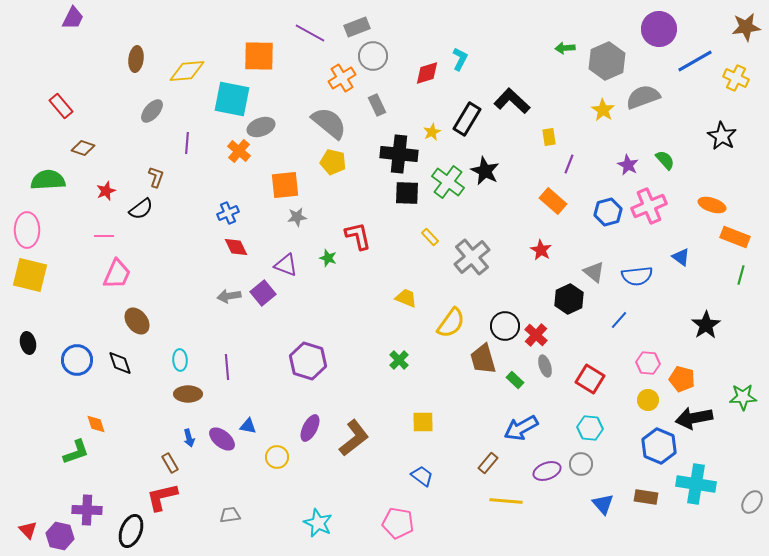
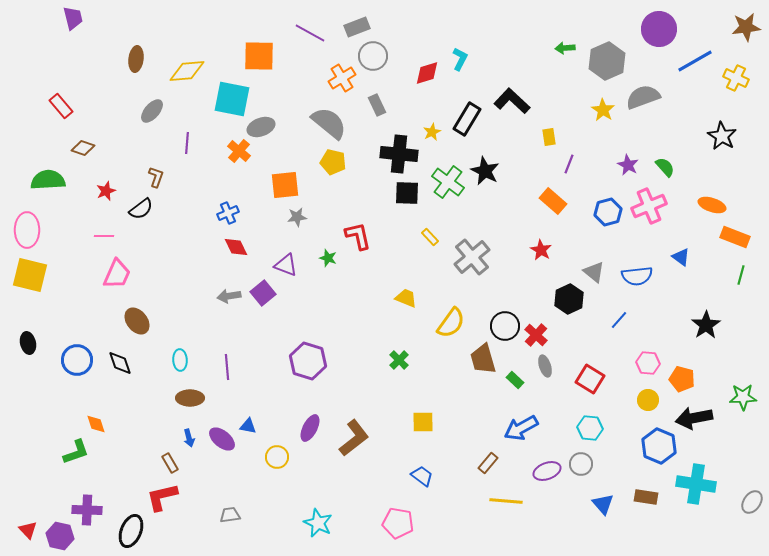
purple trapezoid at (73, 18): rotated 40 degrees counterclockwise
green semicircle at (665, 160): moved 7 px down
brown ellipse at (188, 394): moved 2 px right, 4 px down
